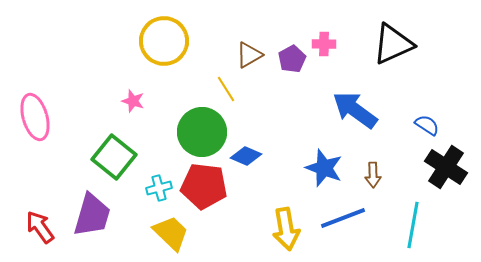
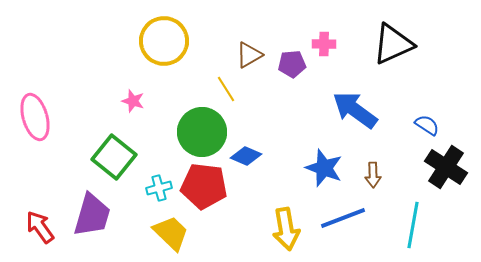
purple pentagon: moved 5 px down; rotated 24 degrees clockwise
